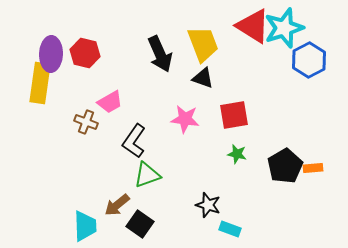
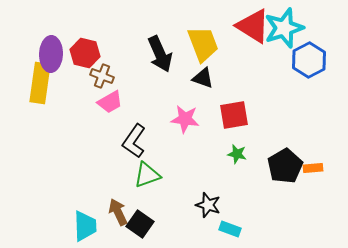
brown cross: moved 16 px right, 46 px up
brown arrow: moved 1 px right, 7 px down; rotated 104 degrees clockwise
